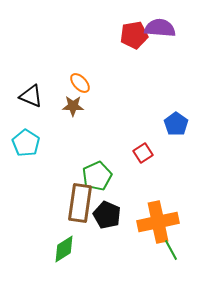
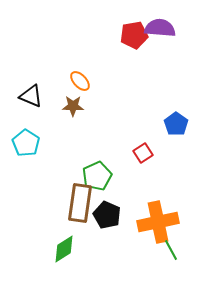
orange ellipse: moved 2 px up
